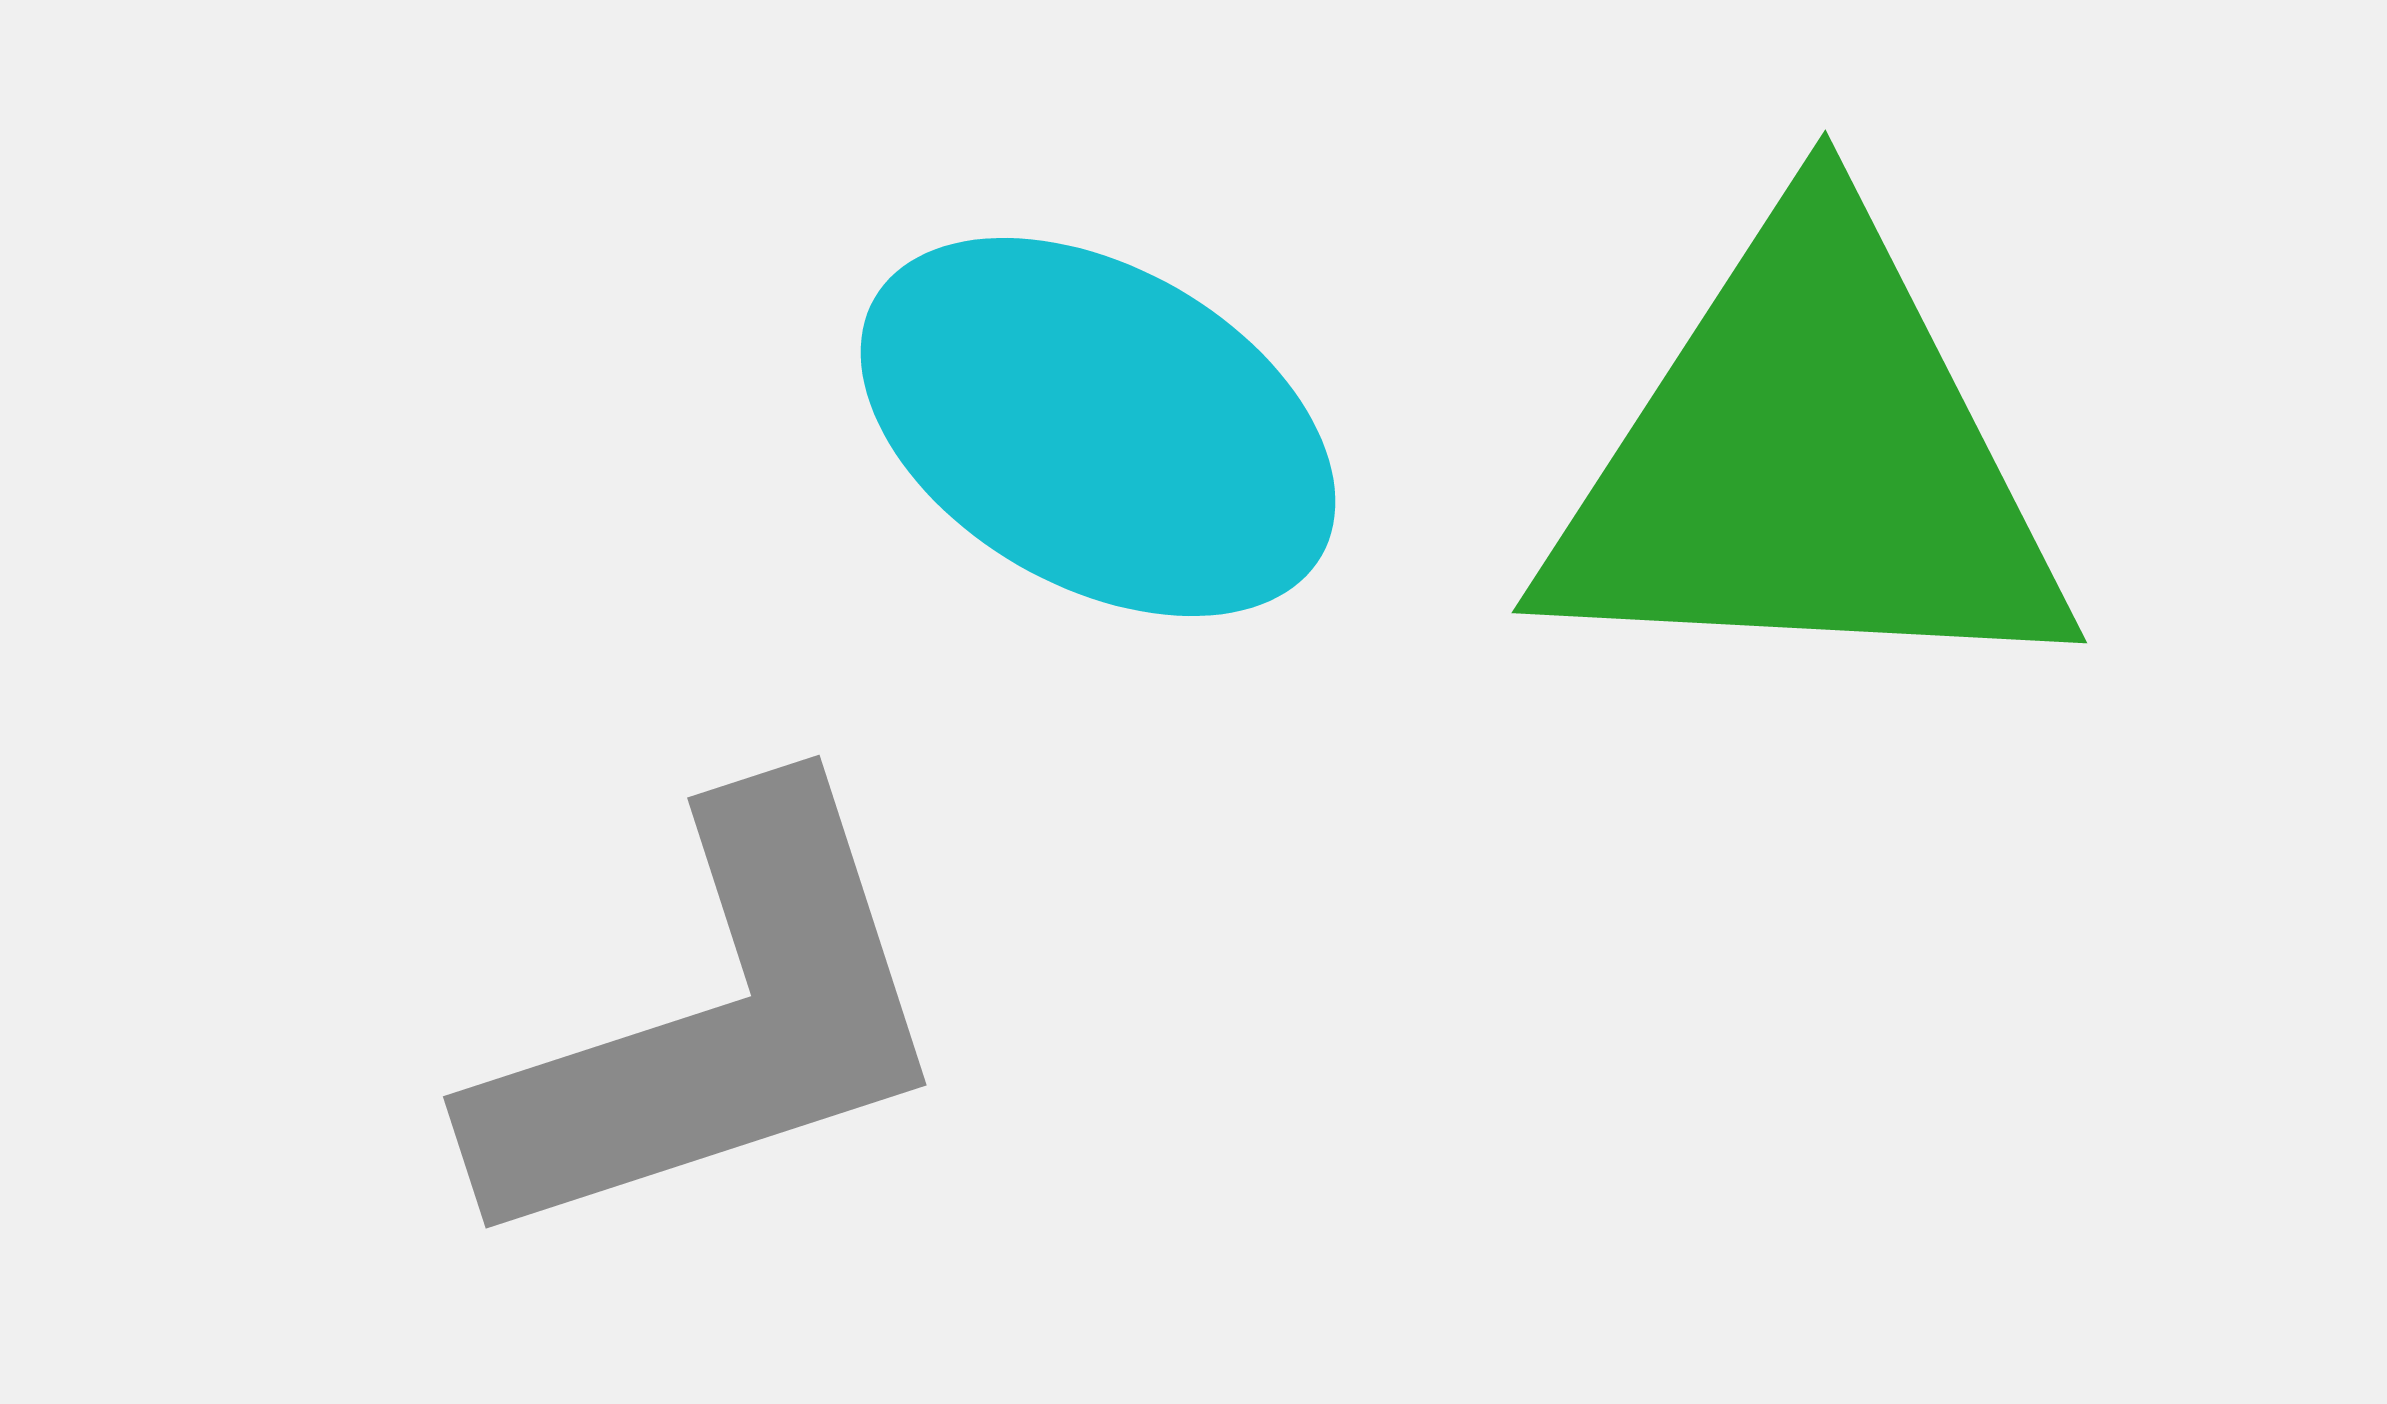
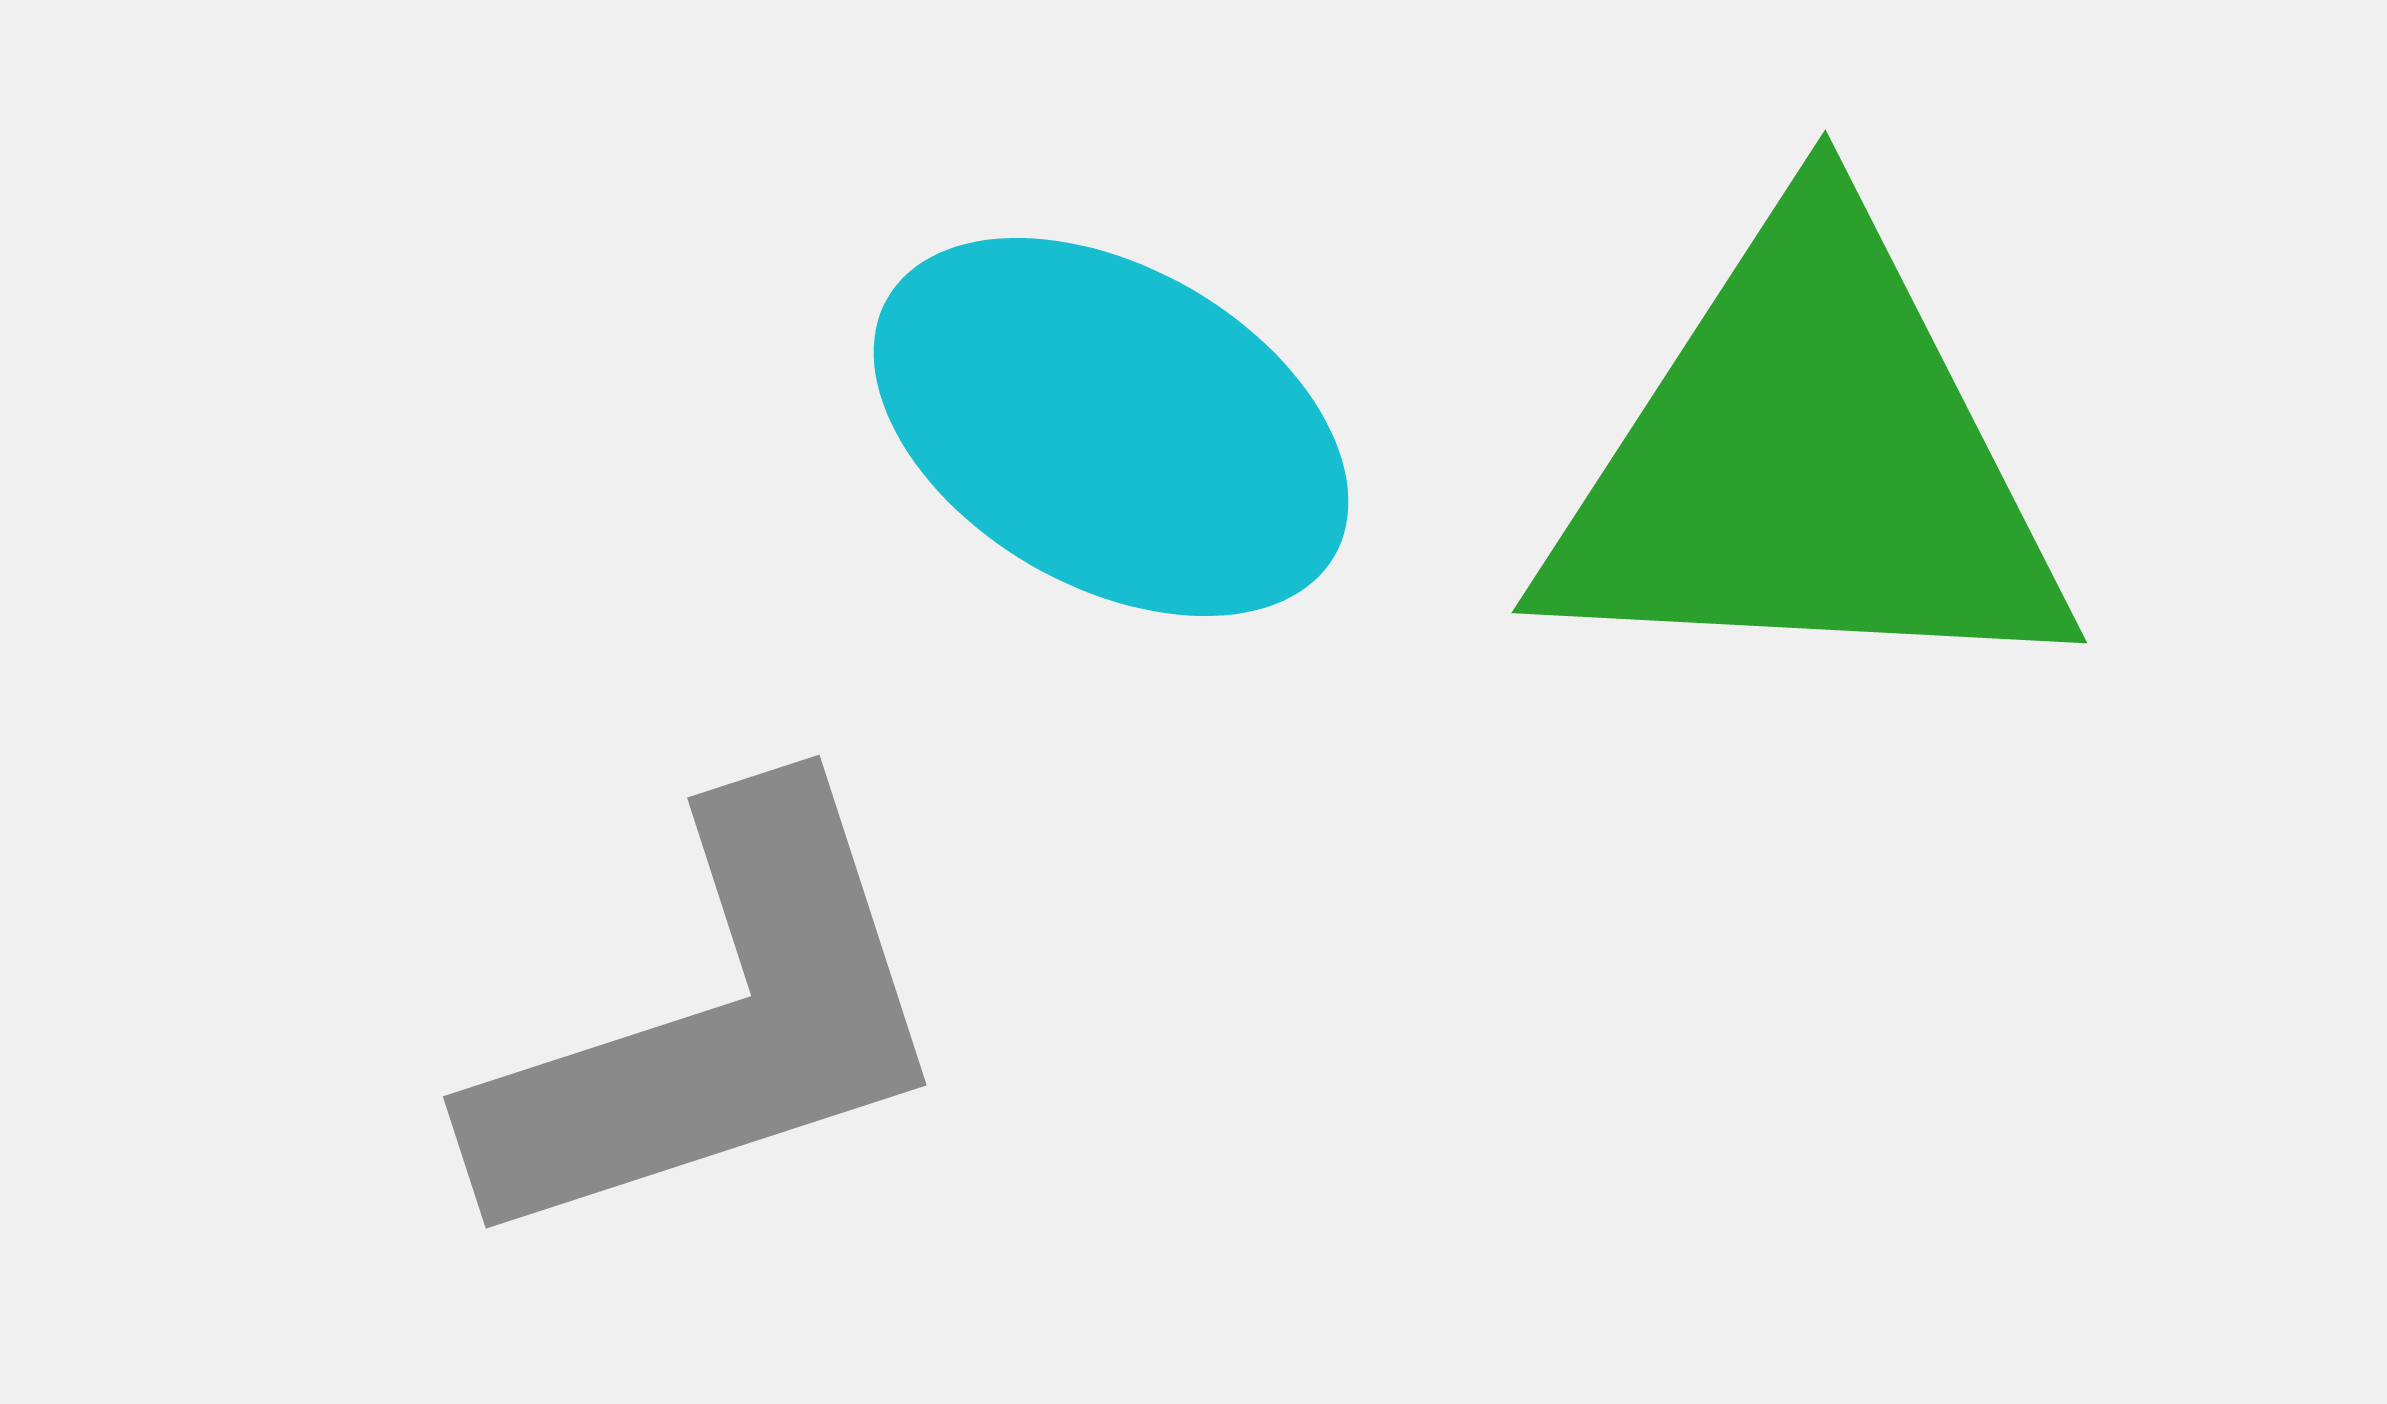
cyan ellipse: moved 13 px right
